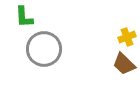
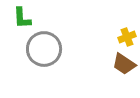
green L-shape: moved 2 px left, 1 px down
brown trapezoid: rotated 10 degrees counterclockwise
